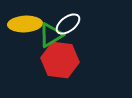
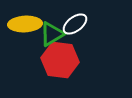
white ellipse: moved 7 px right
green triangle: moved 1 px right, 1 px up
